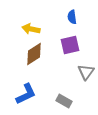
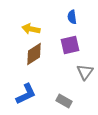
gray triangle: moved 1 px left
